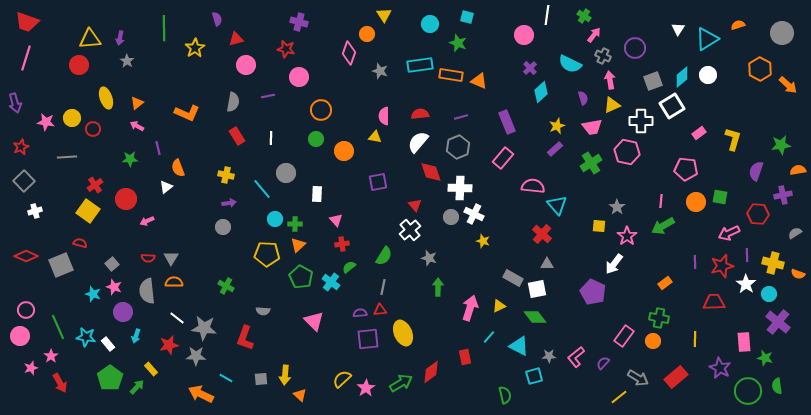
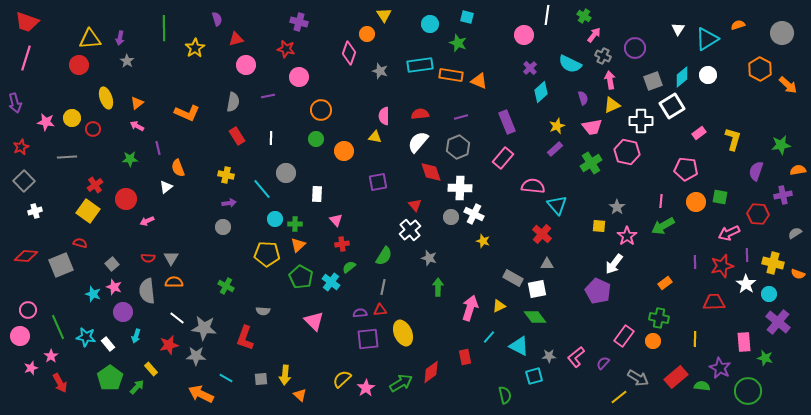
red diamond at (26, 256): rotated 20 degrees counterclockwise
purple pentagon at (593, 292): moved 5 px right, 1 px up
pink circle at (26, 310): moved 2 px right
green semicircle at (777, 386): moved 75 px left; rotated 105 degrees clockwise
